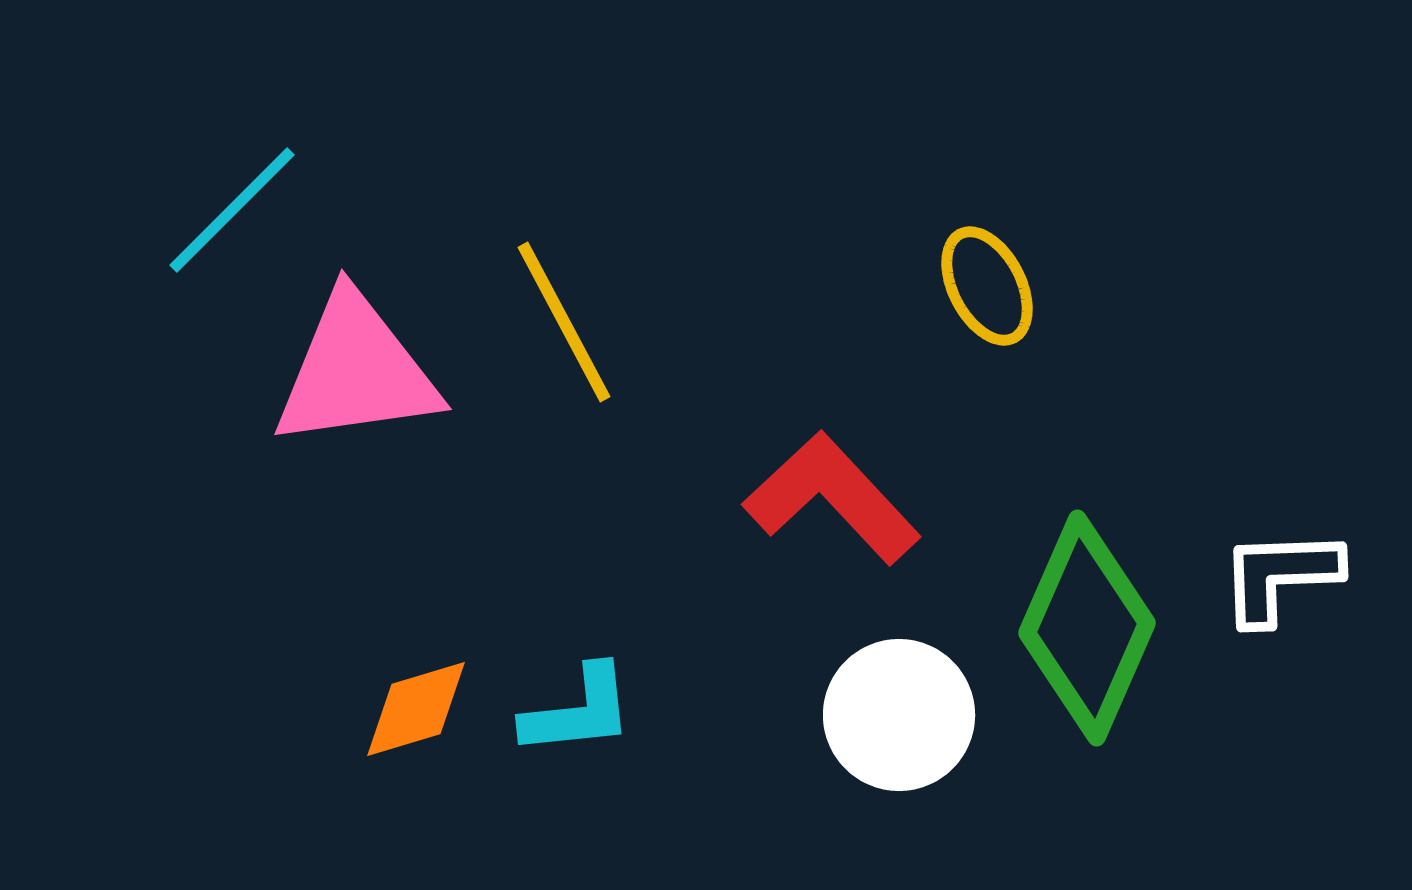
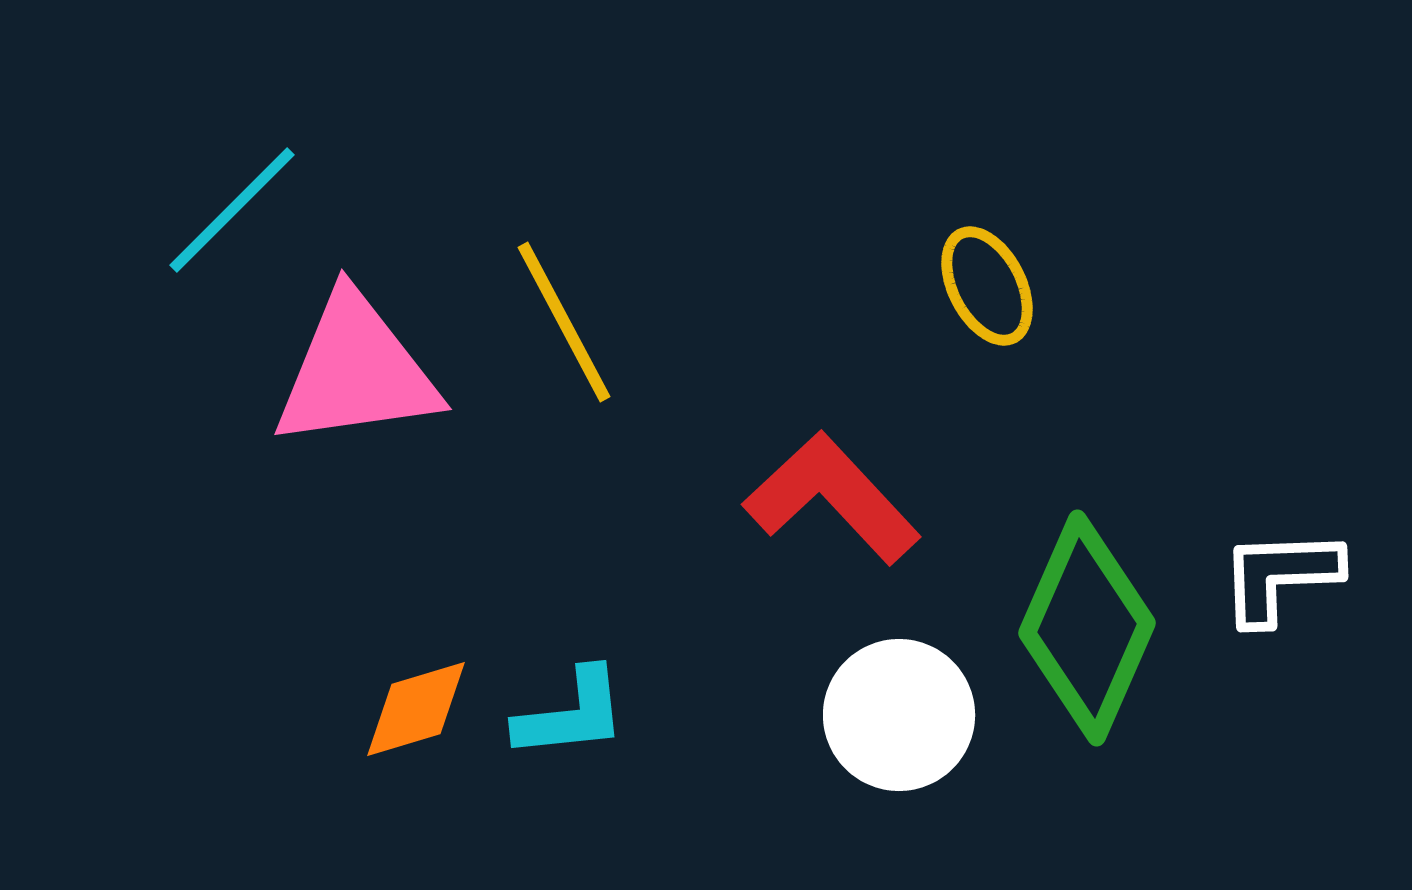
cyan L-shape: moved 7 px left, 3 px down
